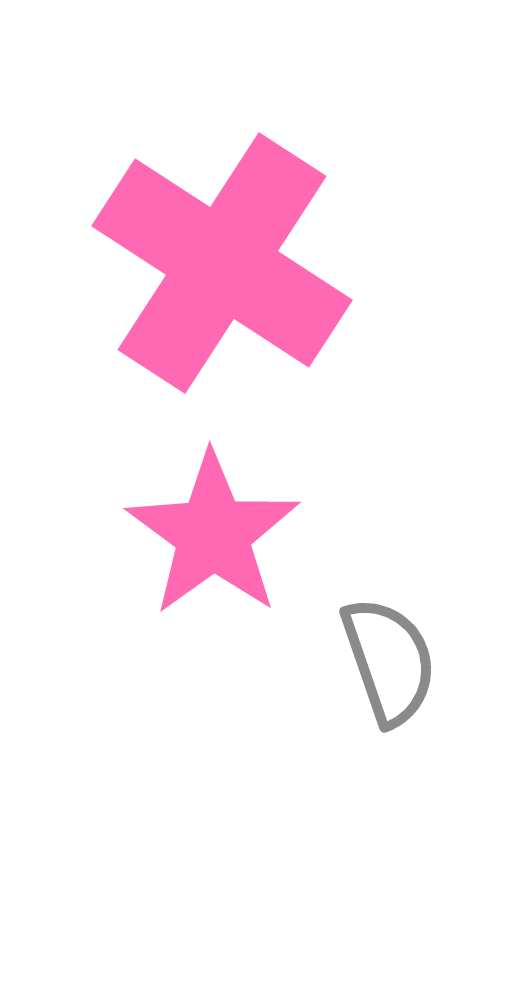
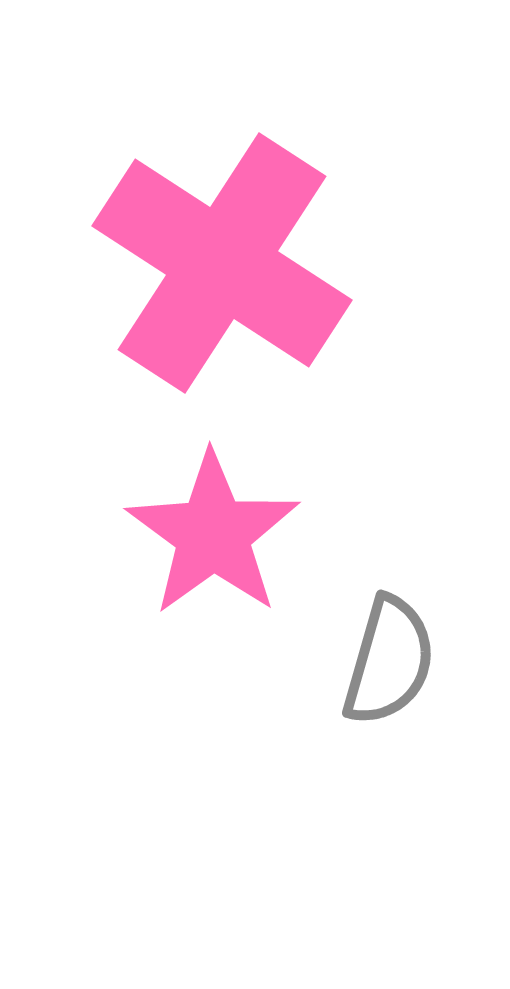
gray semicircle: rotated 35 degrees clockwise
